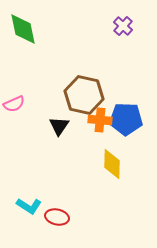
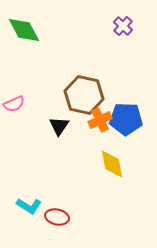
green diamond: moved 1 px right, 1 px down; rotated 16 degrees counterclockwise
orange cross: rotated 30 degrees counterclockwise
yellow diamond: rotated 12 degrees counterclockwise
